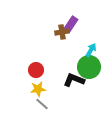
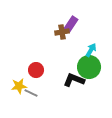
yellow star: moved 19 px left, 3 px up
gray line: moved 11 px left, 11 px up; rotated 16 degrees counterclockwise
